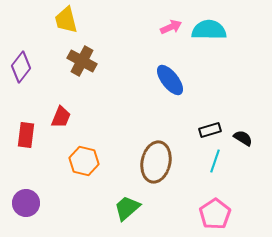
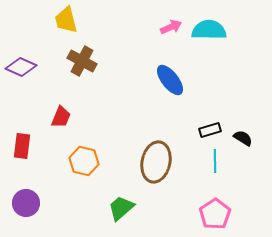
purple diamond: rotated 76 degrees clockwise
red rectangle: moved 4 px left, 11 px down
cyan line: rotated 20 degrees counterclockwise
green trapezoid: moved 6 px left
